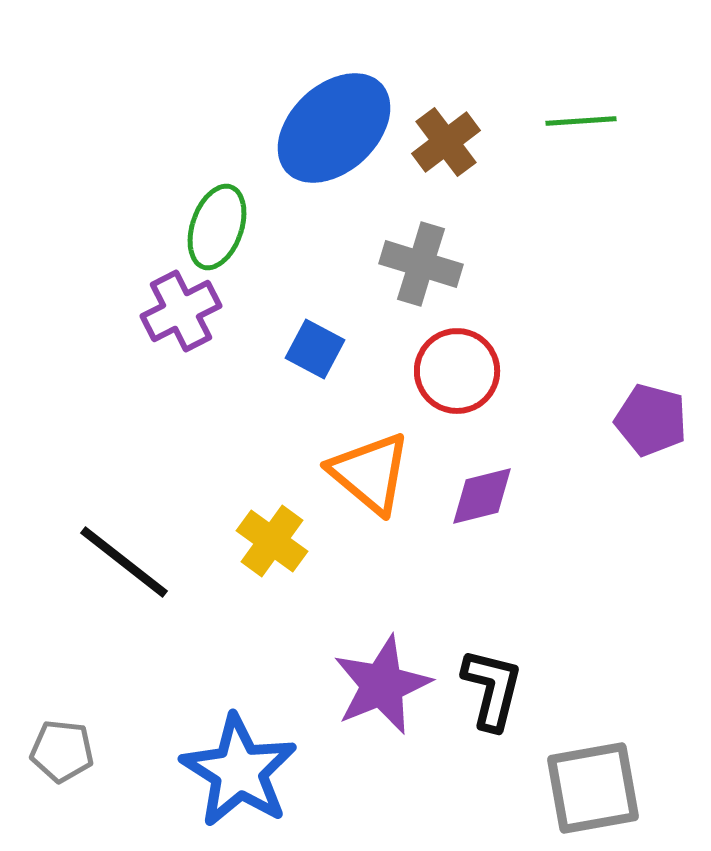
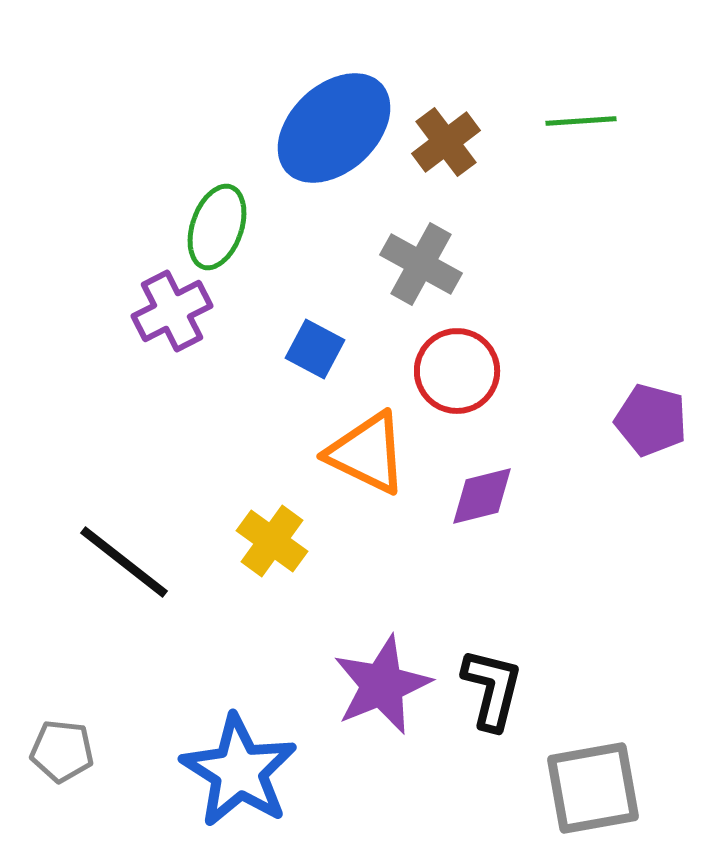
gray cross: rotated 12 degrees clockwise
purple cross: moved 9 px left
orange triangle: moved 3 px left, 20 px up; rotated 14 degrees counterclockwise
